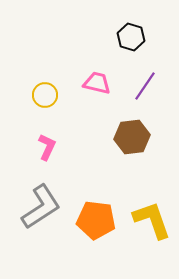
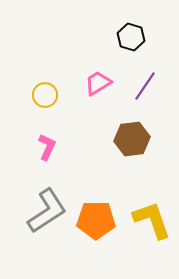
pink trapezoid: moved 1 px right; rotated 44 degrees counterclockwise
brown hexagon: moved 2 px down
gray L-shape: moved 6 px right, 4 px down
orange pentagon: rotated 6 degrees counterclockwise
